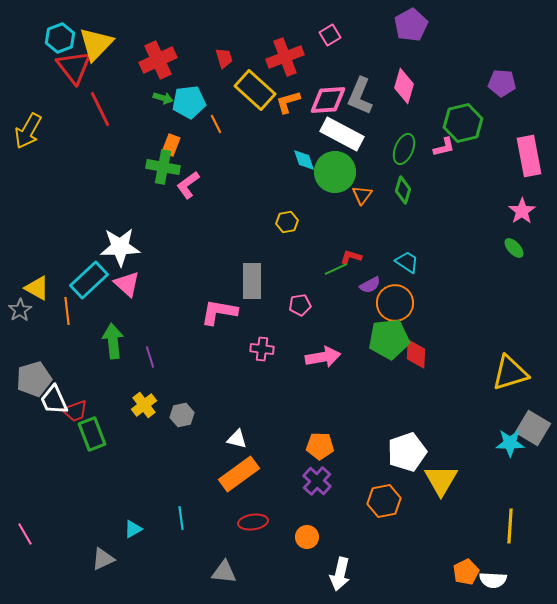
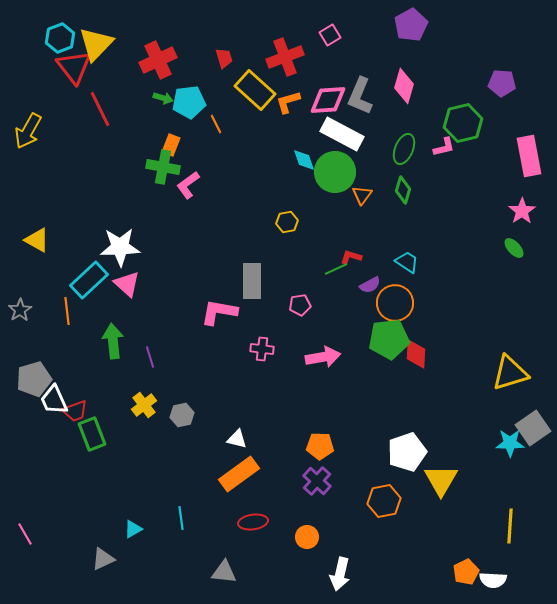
yellow triangle at (37, 288): moved 48 px up
gray square at (533, 428): rotated 24 degrees clockwise
